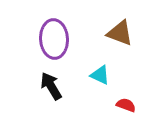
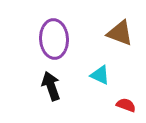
black arrow: rotated 12 degrees clockwise
